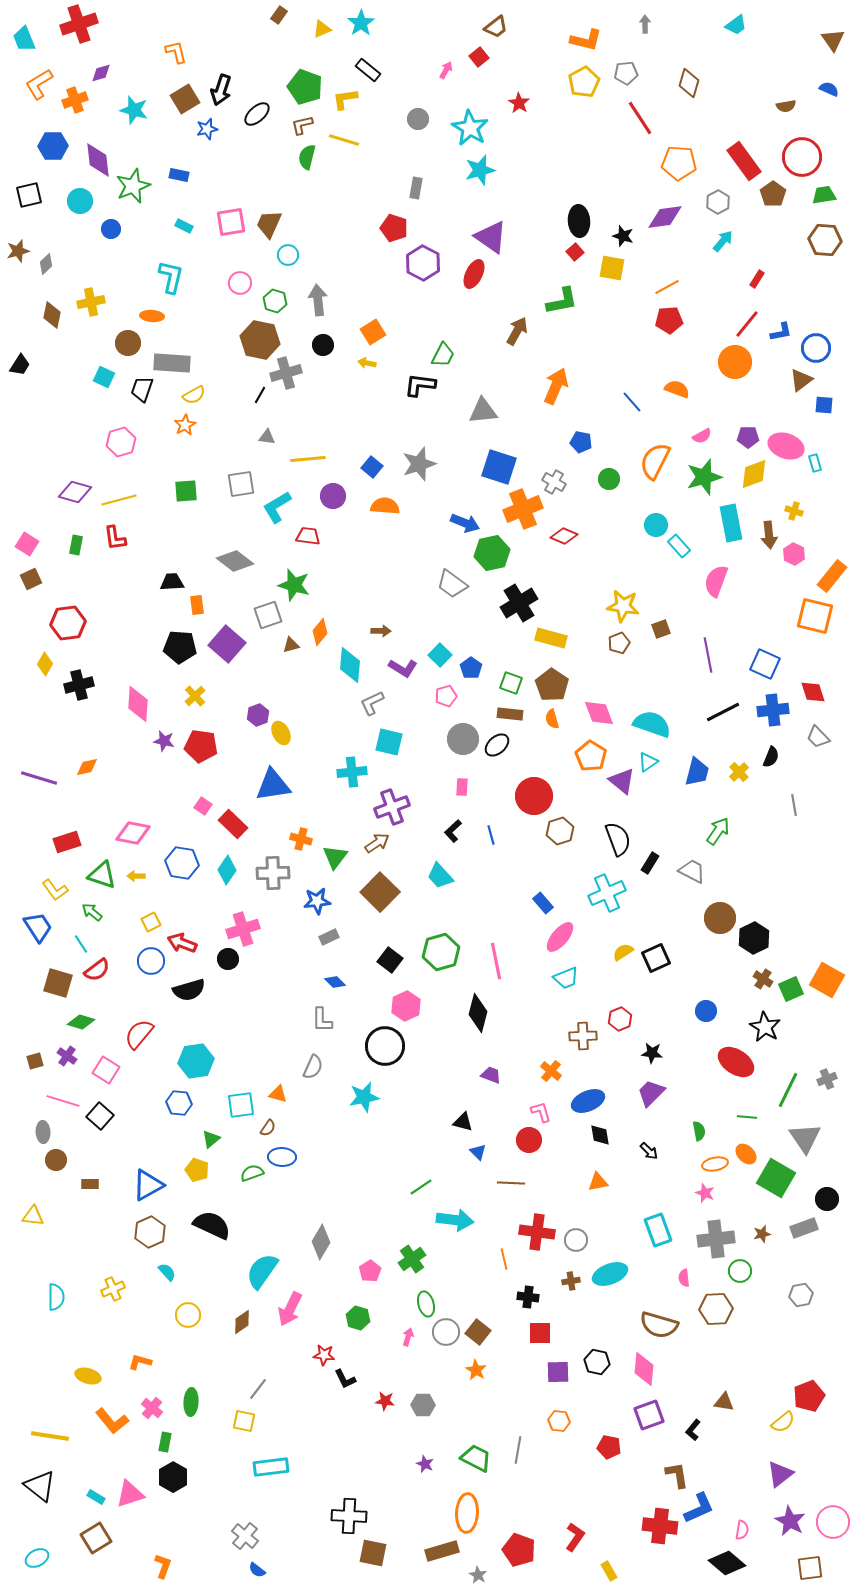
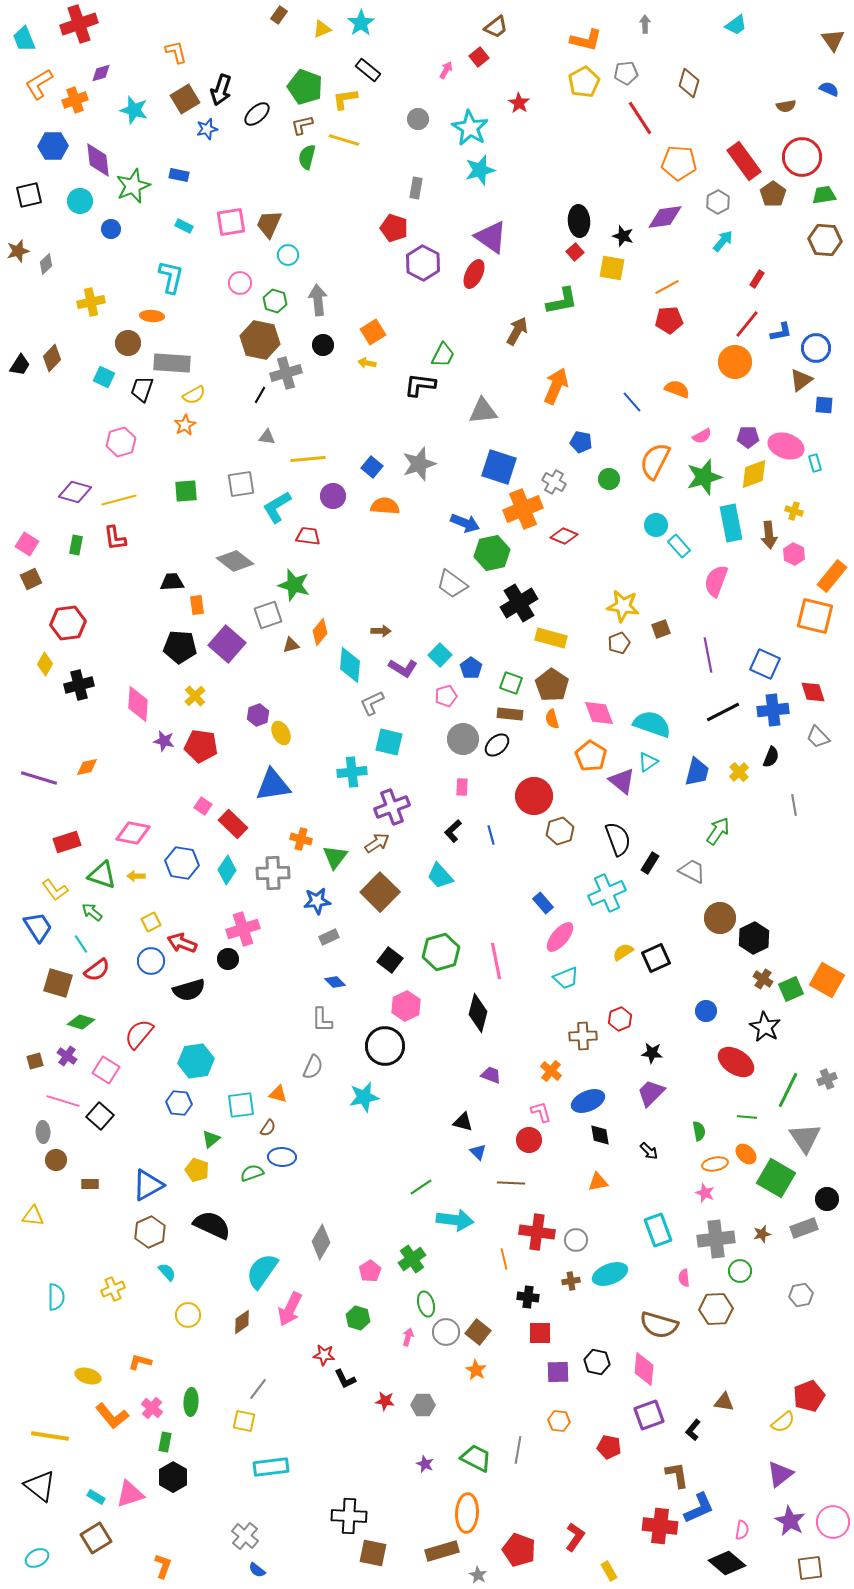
brown diamond at (52, 315): moved 43 px down; rotated 32 degrees clockwise
orange L-shape at (112, 1421): moved 5 px up
